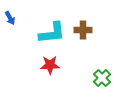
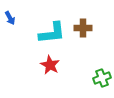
brown cross: moved 2 px up
red star: rotated 30 degrees clockwise
green cross: rotated 24 degrees clockwise
